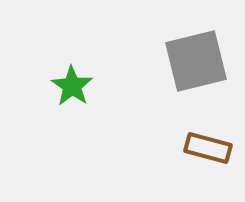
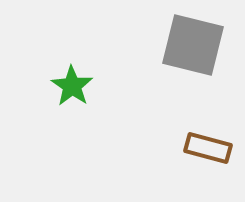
gray square: moved 3 px left, 16 px up; rotated 28 degrees clockwise
